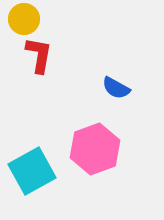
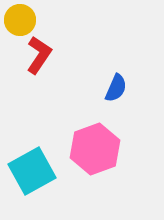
yellow circle: moved 4 px left, 1 px down
red L-shape: rotated 24 degrees clockwise
blue semicircle: rotated 96 degrees counterclockwise
